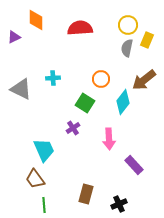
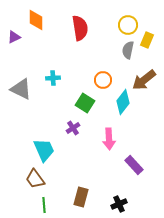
red semicircle: rotated 85 degrees clockwise
gray semicircle: moved 1 px right, 2 px down
orange circle: moved 2 px right, 1 px down
brown rectangle: moved 5 px left, 3 px down
